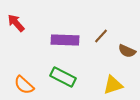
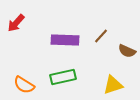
red arrow: rotated 96 degrees counterclockwise
green rectangle: rotated 40 degrees counterclockwise
orange semicircle: rotated 10 degrees counterclockwise
